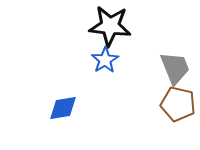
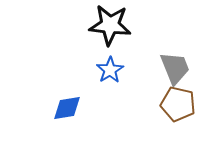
black star: moved 1 px up
blue star: moved 5 px right, 10 px down
blue diamond: moved 4 px right
